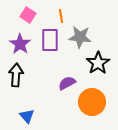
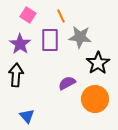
orange line: rotated 16 degrees counterclockwise
orange circle: moved 3 px right, 3 px up
